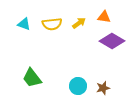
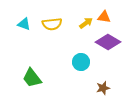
yellow arrow: moved 7 px right
purple diamond: moved 4 px left, 1 px down
cyan circle: moved 3 px right, 24 px up
